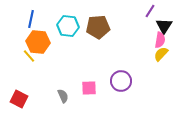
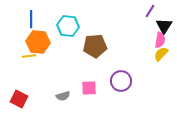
blue line: rotated 12 degrees counterclockwise
brown pentagon: moved 3 px left, 19 px down
yellow line: rotated 56 degrees counterclockwise
gray semicircle: rotated 96 degrees clockwise
